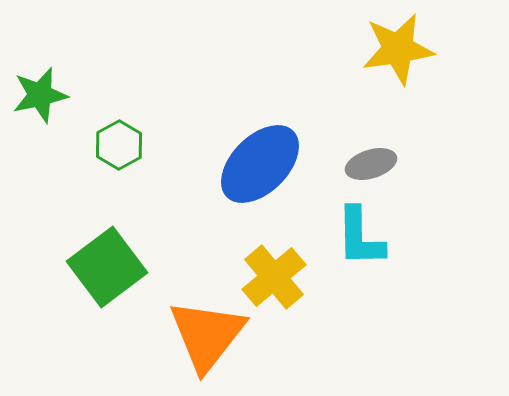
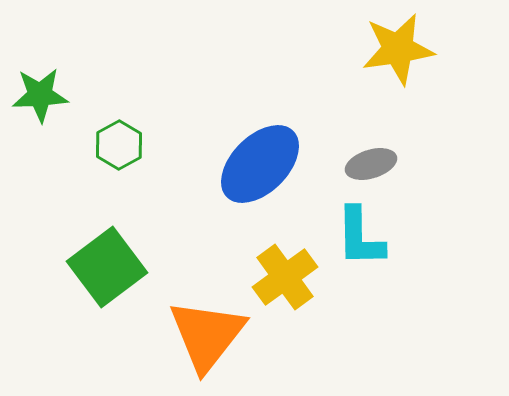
green star: rotated 10 degrees clockwise
yellow cross: moved 11 px right; rotated 4 degrees clockwise
